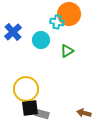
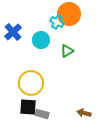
cyan cross: rotated 16 degrees clockwise
yellow circle: moved 5 px right, 6 px up
black square: moved 2 px left, 1 px up; rotated 12 degrees clockwise
